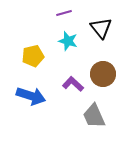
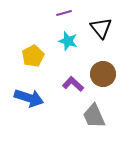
yellow pentagon: rotated 15 degrees counterclockwise
blue arrow: moved 2 px left, 2 px down
